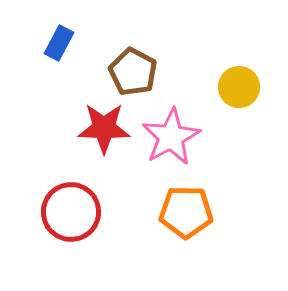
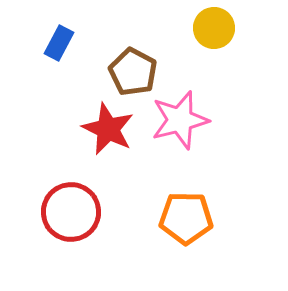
yellow circle: moved 25 px left, 59 px up
red star: moved 4 px right, 1 px down; rotated 24 degrees clockwise
pink star: moved 9 px right, 17 px up; rotated 14 degrees clockwise
orange pentagon: moved 6 px down
